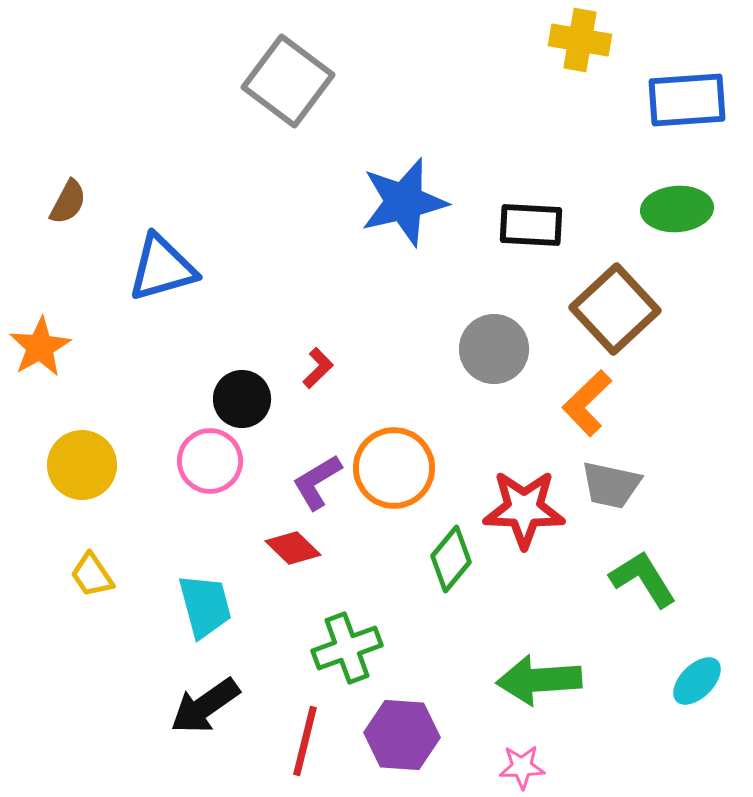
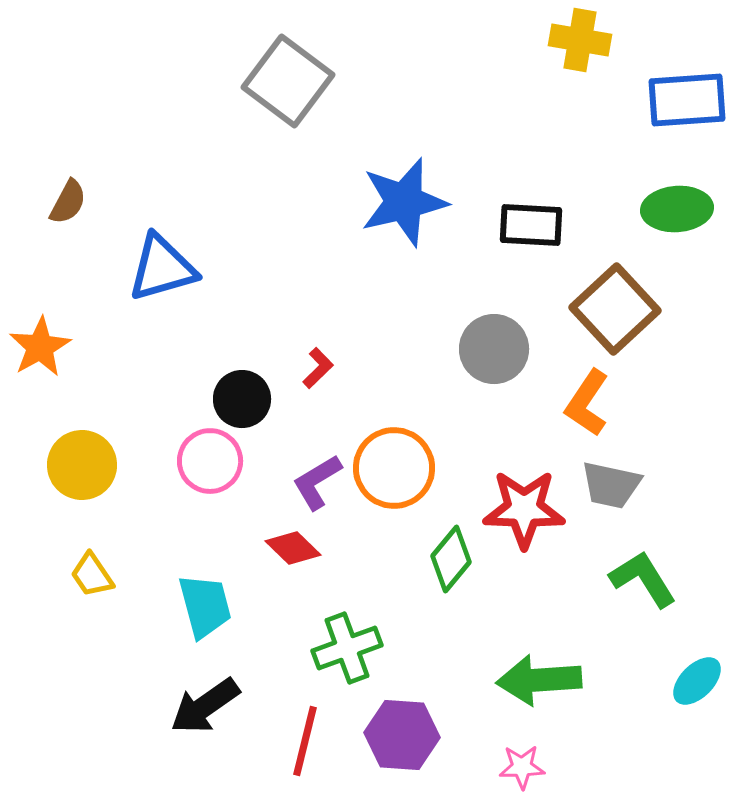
orange L-shape: rotated 12 degrees counterclockwise
